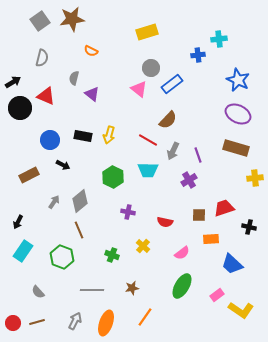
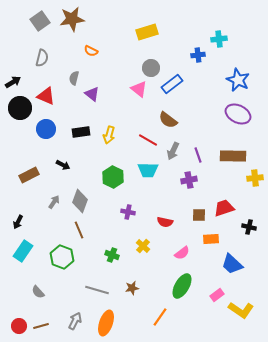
brown semicircle at (168, 120): rotated 84 degrees clockwise
black rectangle at (83, 136): moved 2 px left, 4 px up; rotated 18 degrees counterclockwise
blue circle at (50, 140): moved 4 px left, 11 px up
brown rectangle at (236, 148): moved 3 px left, 8 px down; rotated 15 degrees counterclockwise
purple cross at (189, 180): rotated 21 degrees clockwise
gray diamond at (80, 201): rotated 30 degrees counterclockwise
gray line at (92, 290): moved 5 px right; rotated 15 degrees clockwise
orange line at (145, 317): moved 15 px right
brown line at (37, 322): moved 4 px right, 4 px down
red circle at (13, 323): moved 6 px right, 3 px down
